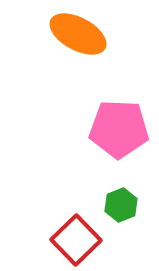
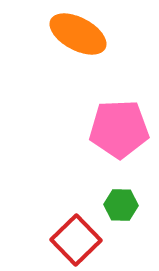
pink pentagon: rotated 4 degrees counterclockwise
green hexagon: rotated 24 degrees clockwise
